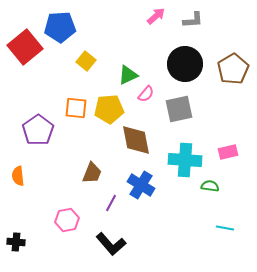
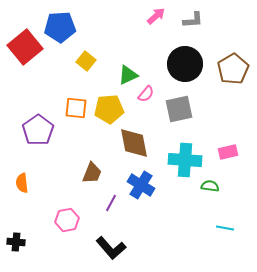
brown diamond: moved 2 px left, 3 px down
orange semicircle: moved 4 px right, 7 px down
black L-shape: moved 4 px down
